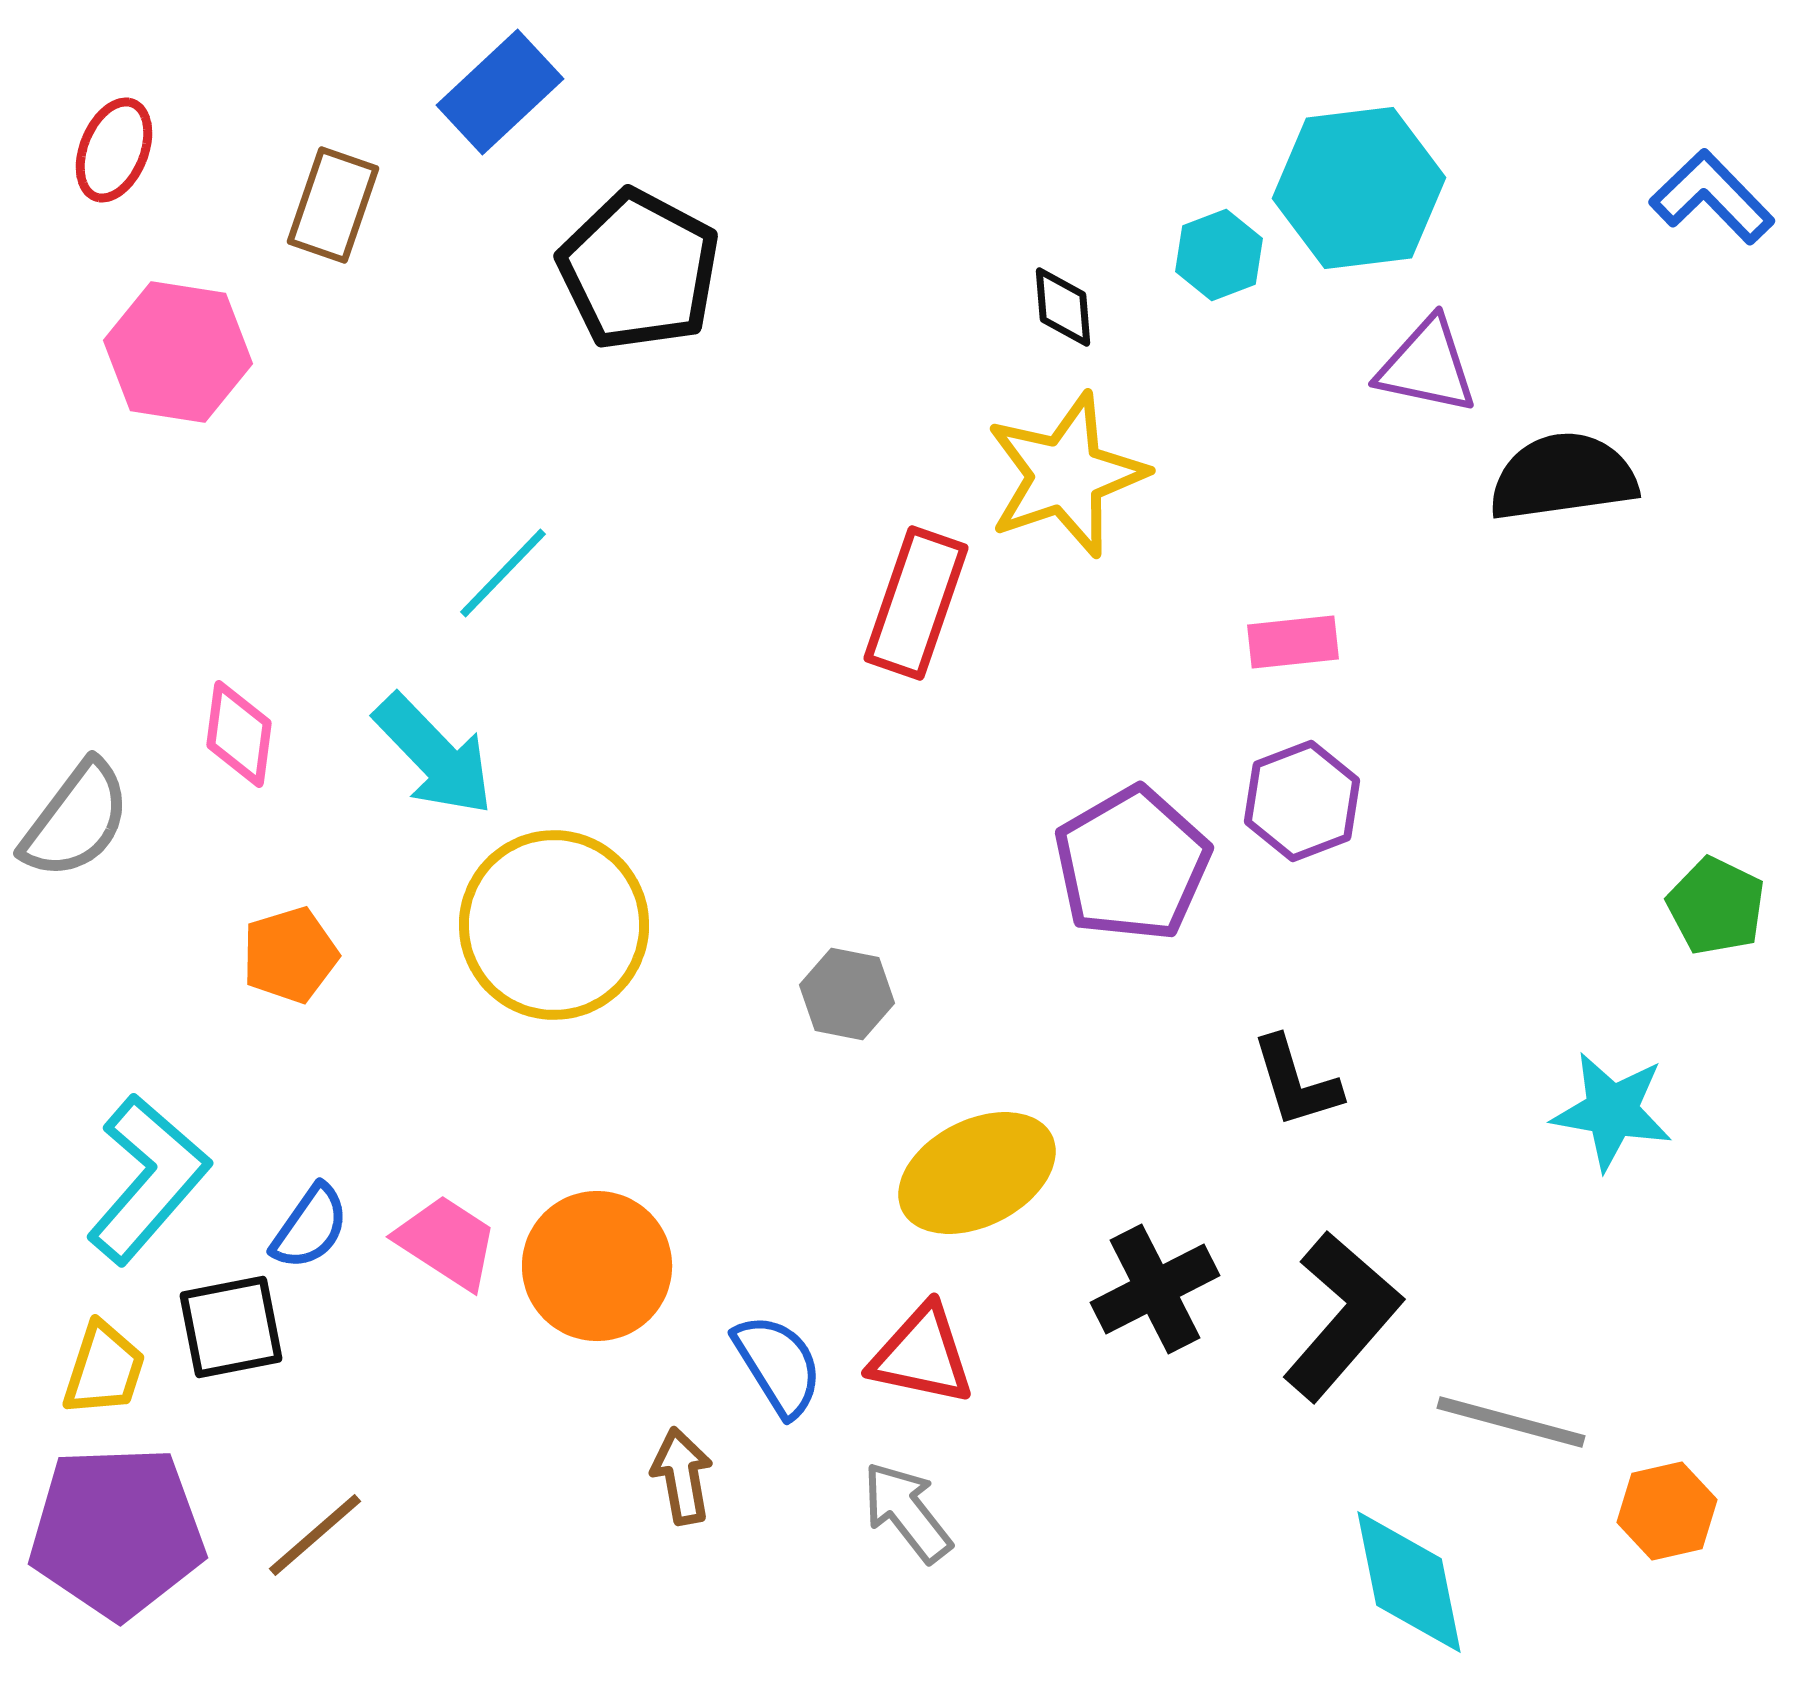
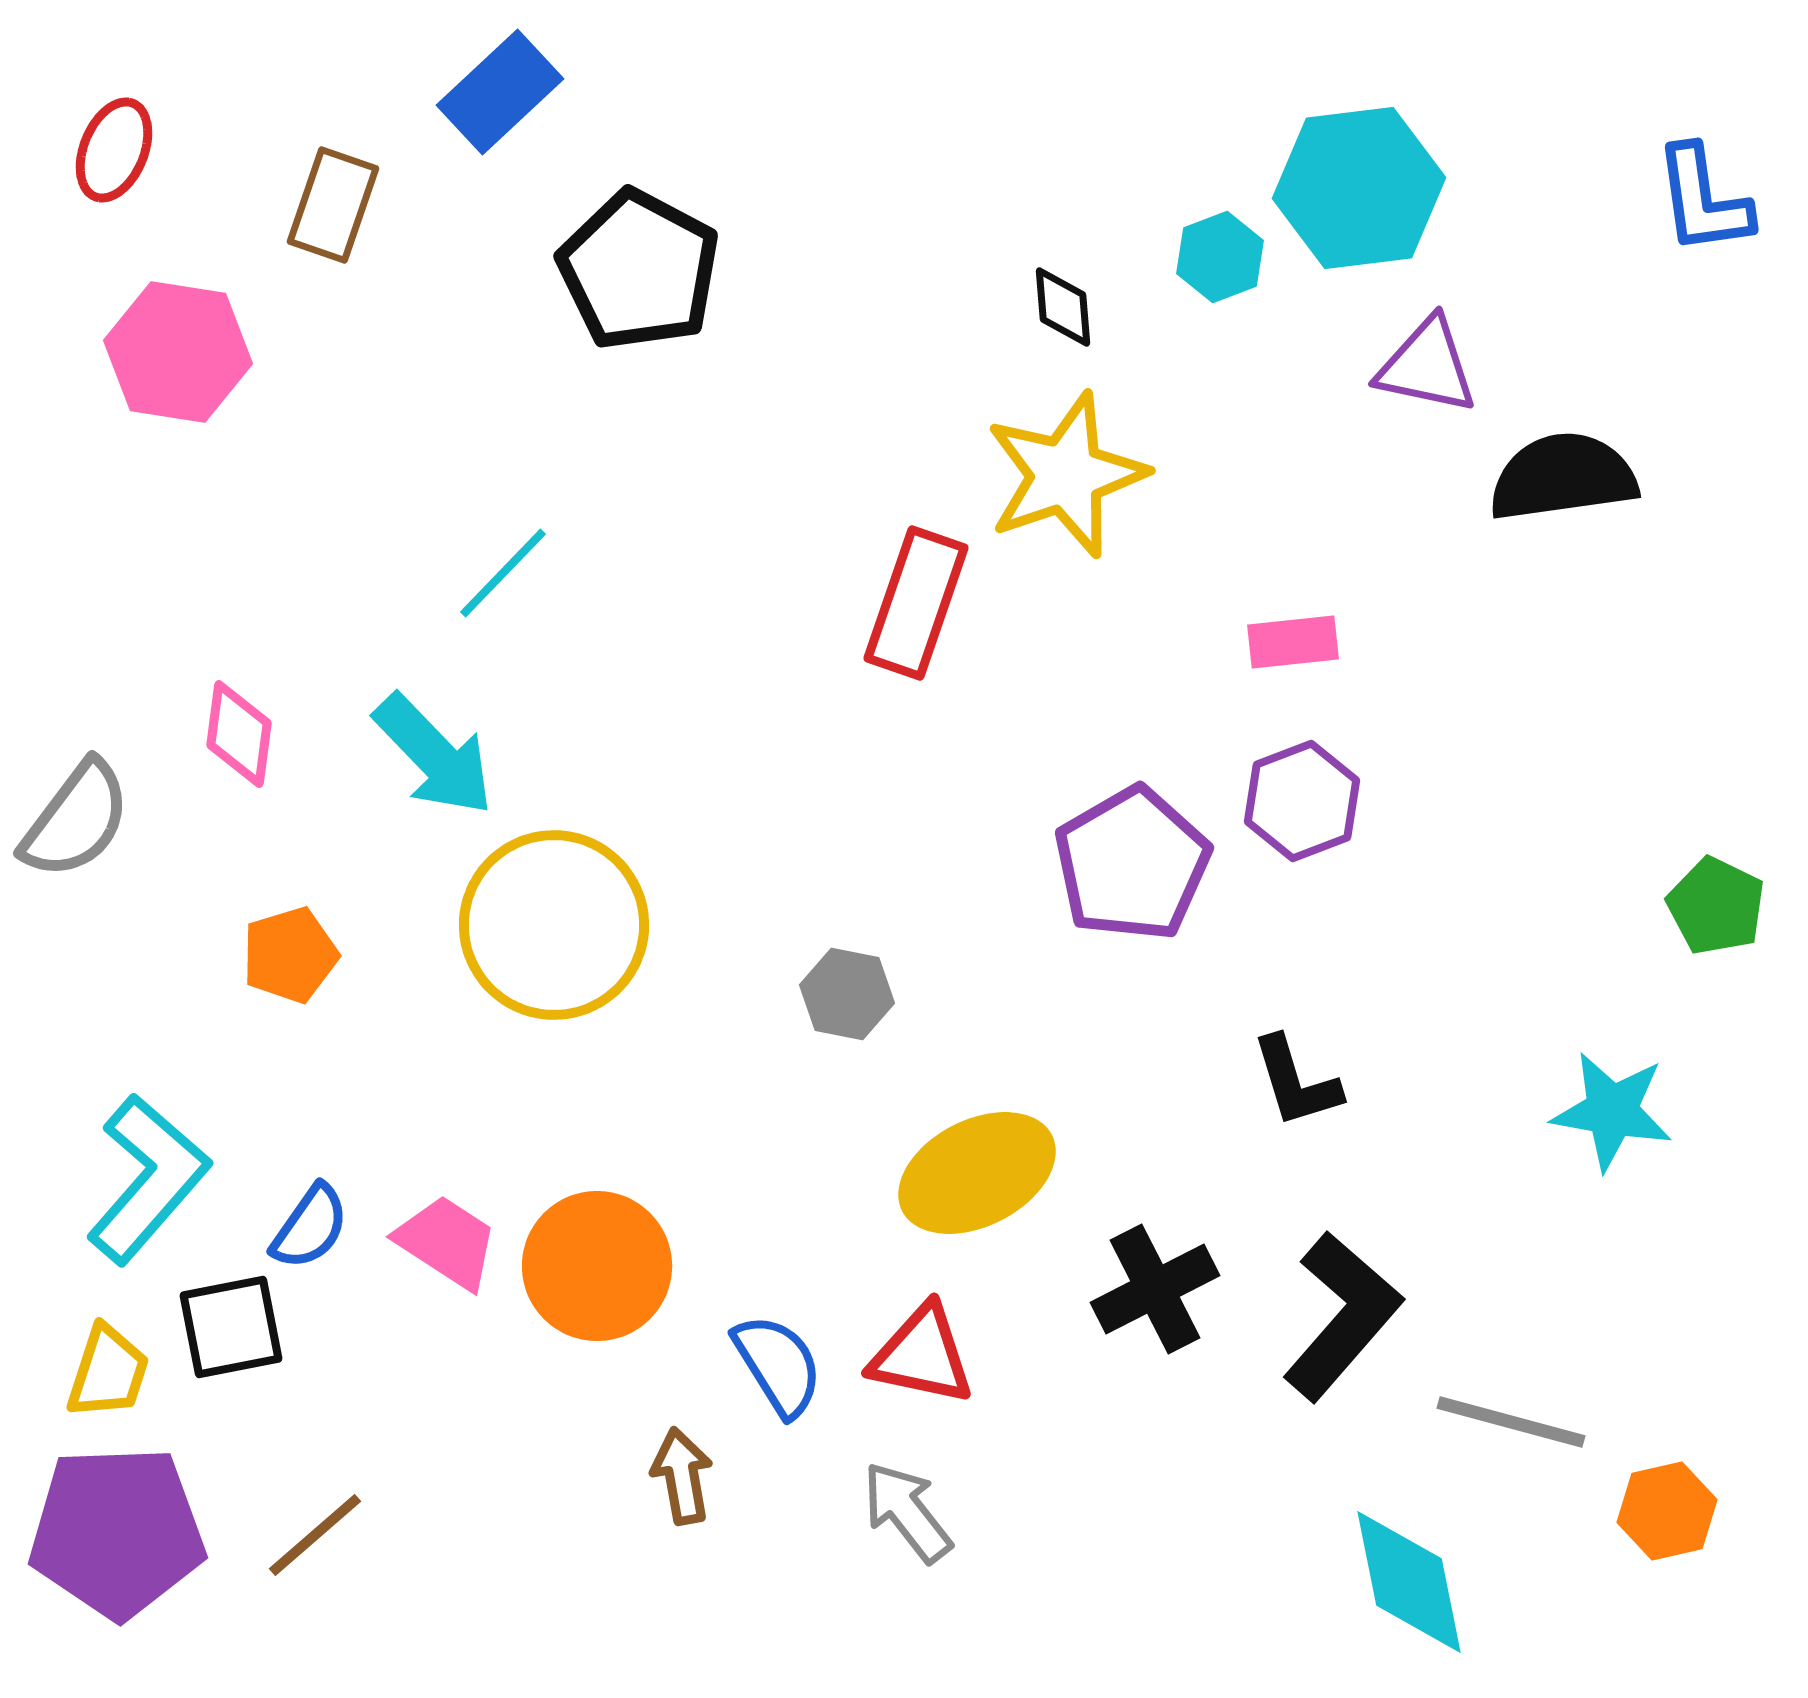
blue L-shape at (1712, 197): moved 9 px left, 3 px down; rotated 144 degrees counterclockwise
cyan hexagon at (1219, 255): moved 1 px right, 2 px down
yellow trapezoid at (104, 1369): moved 4 px right, 3 px down
